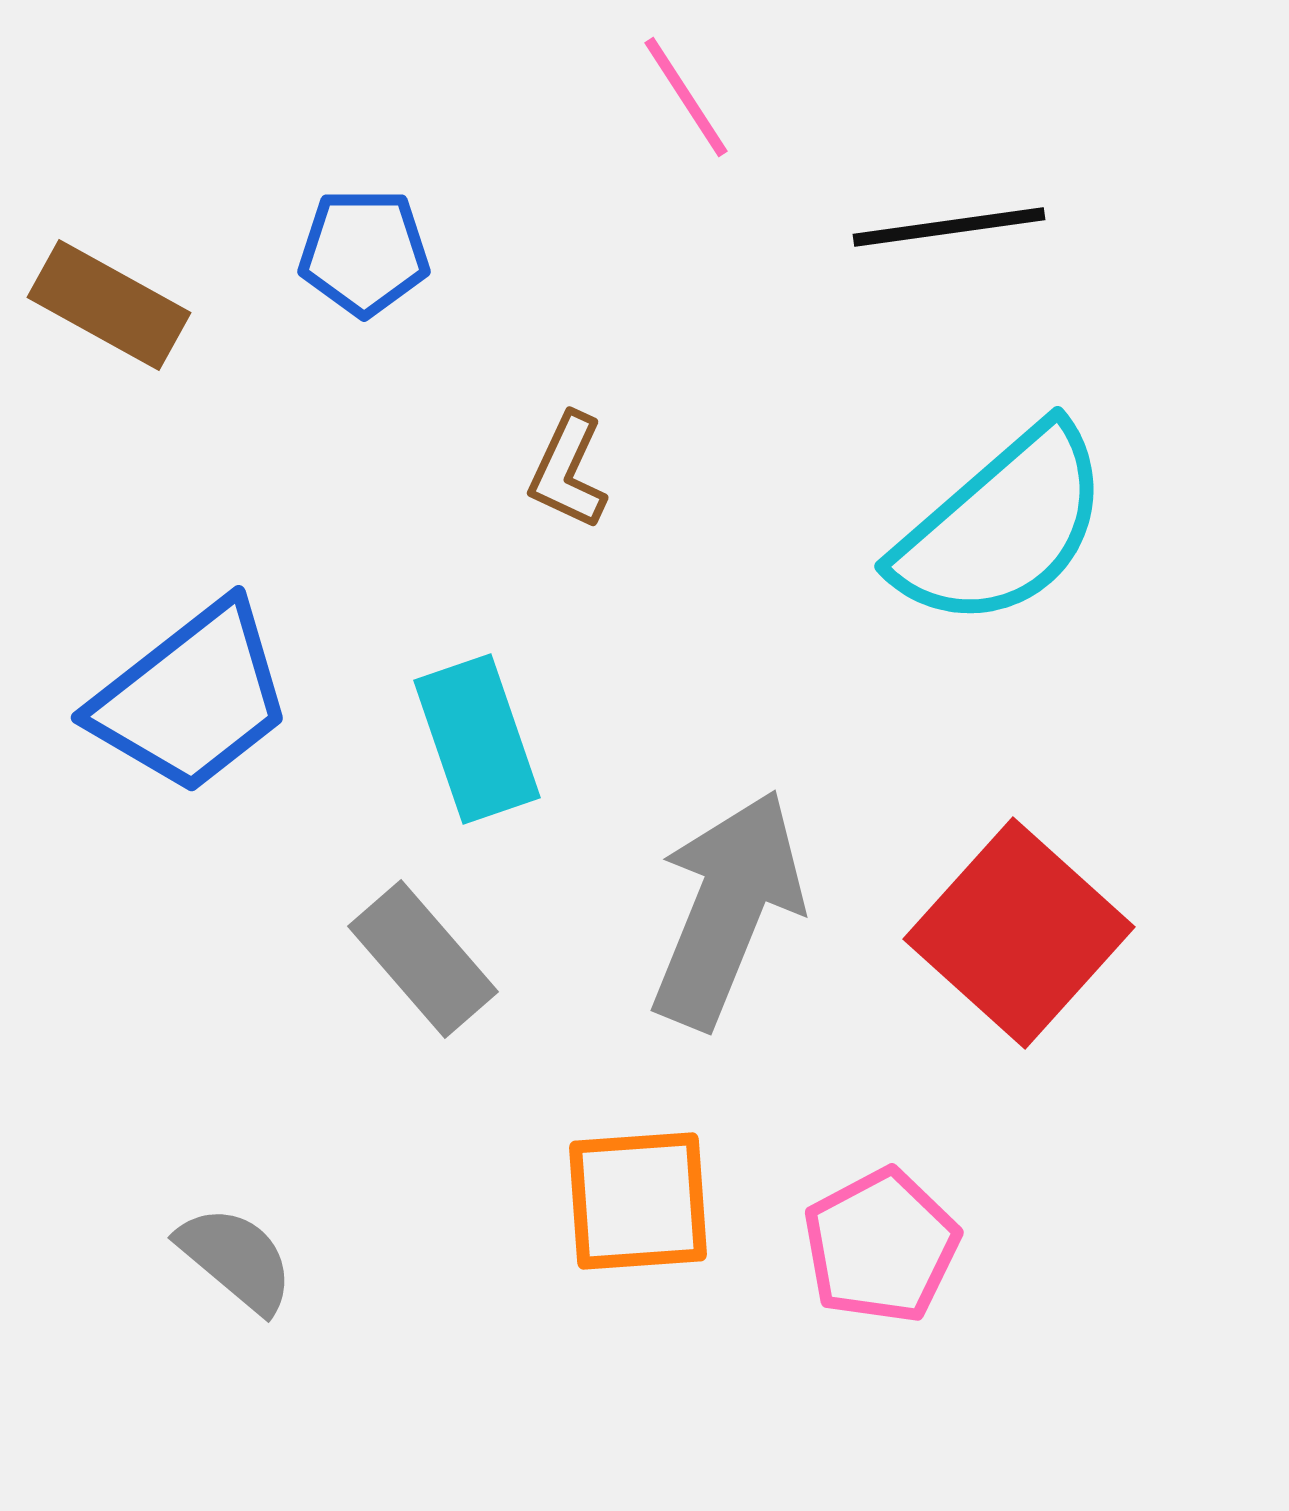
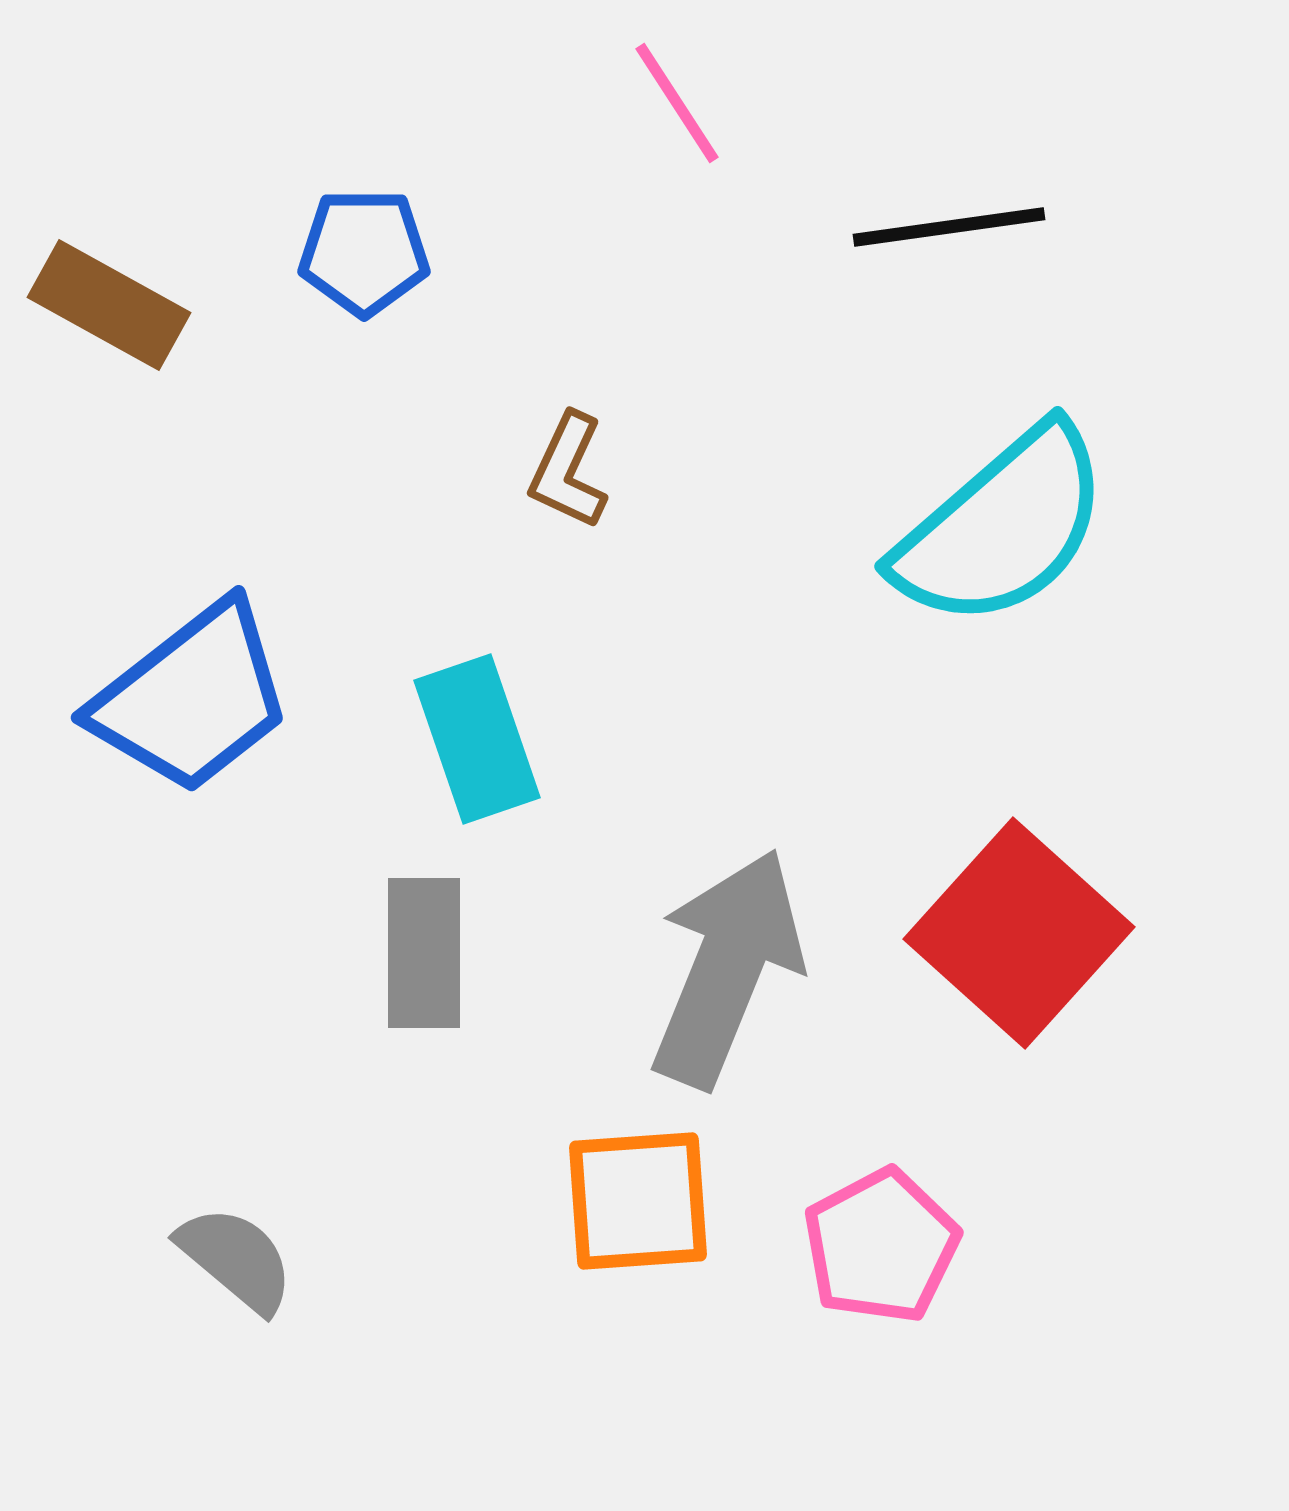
pink line: moved 9 px left, 6 px down
gray arrow: moved 59 px down
gray rectangle: moved 1 px right, 6 px up; rotated 41 degrees clockwise
